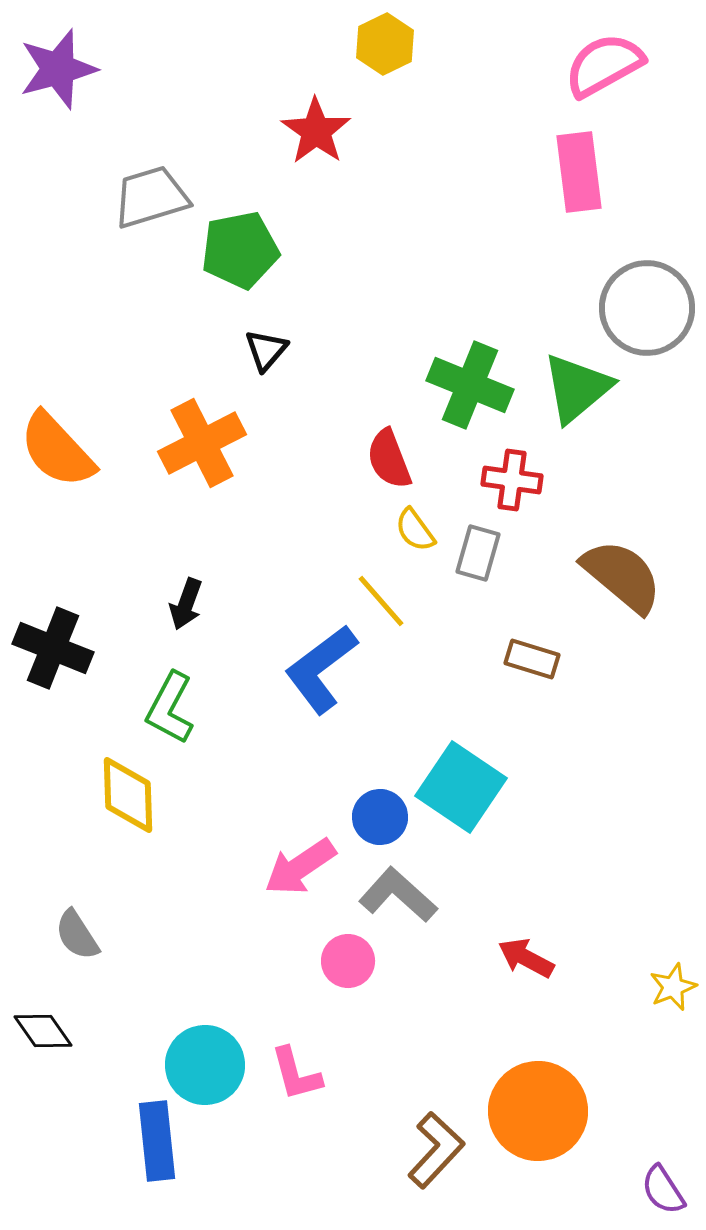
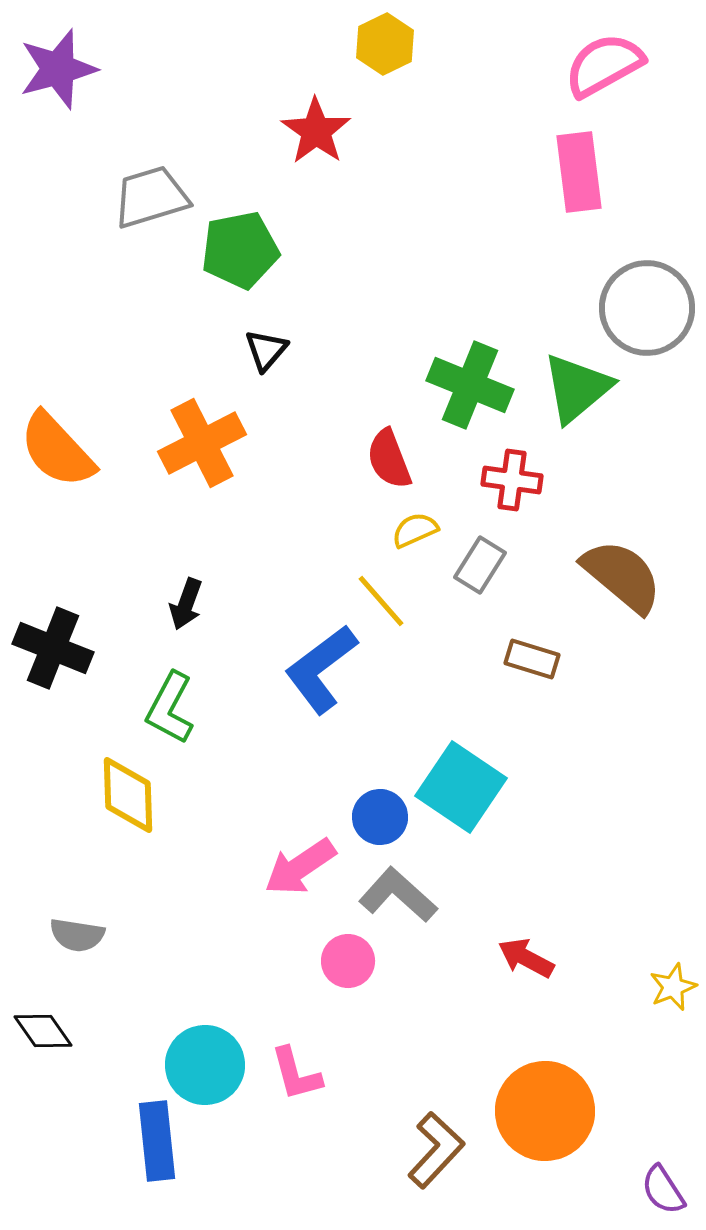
yellow semicircle: rotated 102 degrees clockwise
gray rectangle: moved 2 px right, 12 px down; rotated 16 degrees clockwise
gray semicircle: rotated 48 degrees counterclockwise
orange circle: moved 7 px right
